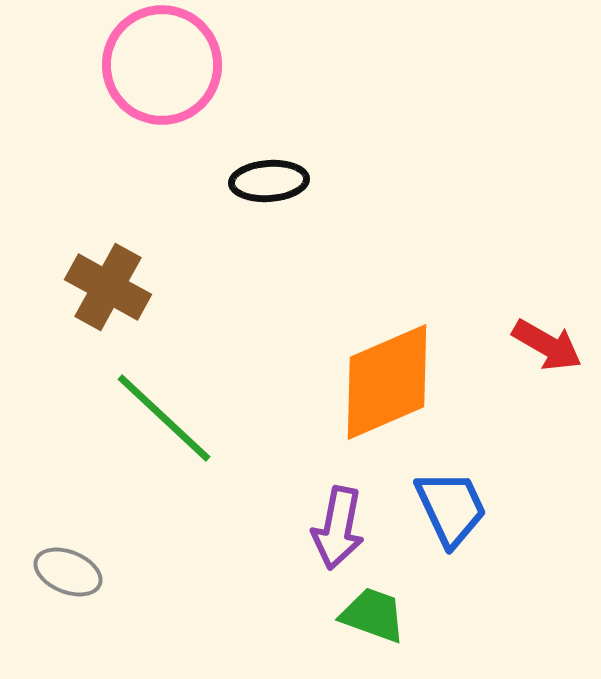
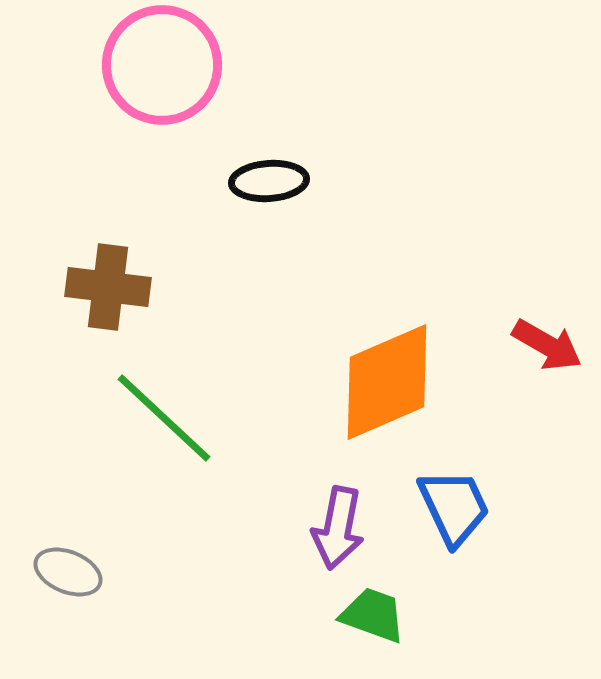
brown cross: rotated 22 degrees counterclockwise
blue trapezoid: moved 3 px right, 1 px up
